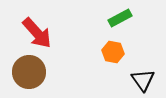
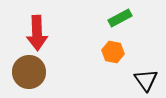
red arrow: rotated 40 degrees clockwise
black triangle: moved 3 px right
